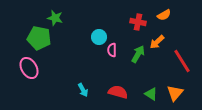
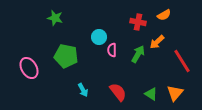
green pentagon: moved 27 px right, 18 px down
red semicircle: rotated 36 degrees clockwise
